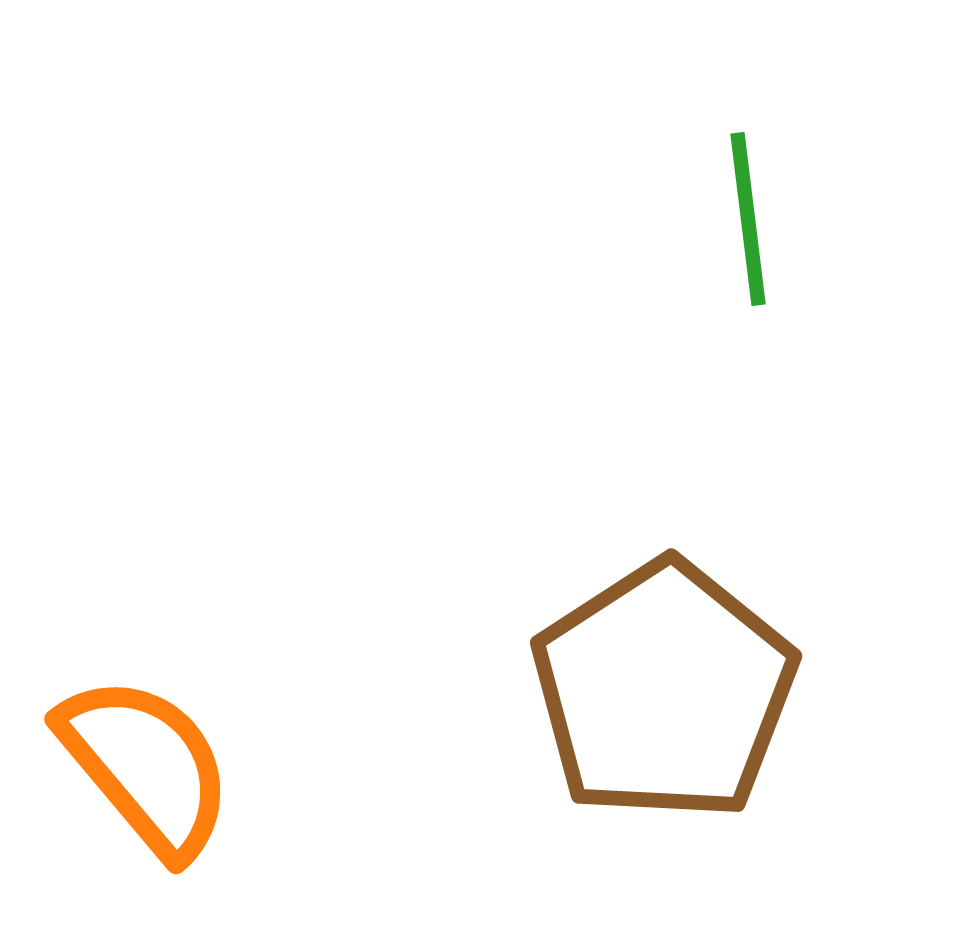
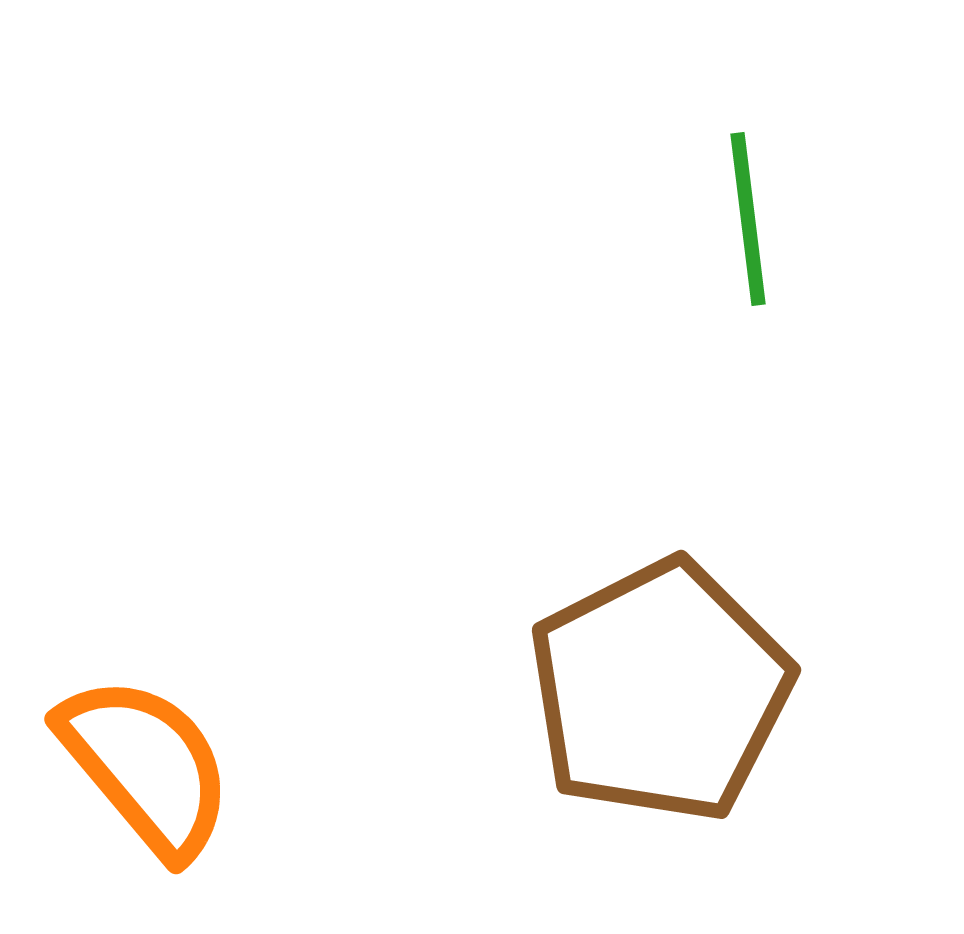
brown pentagon: moved 4 px left; rotated 6 degrees clockwise
